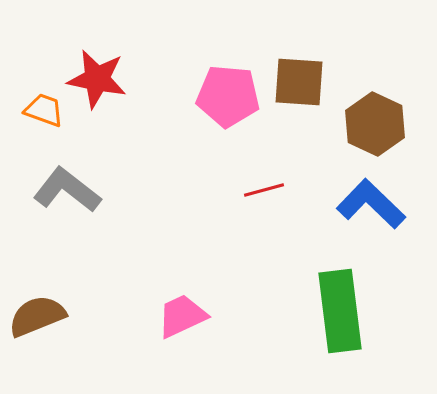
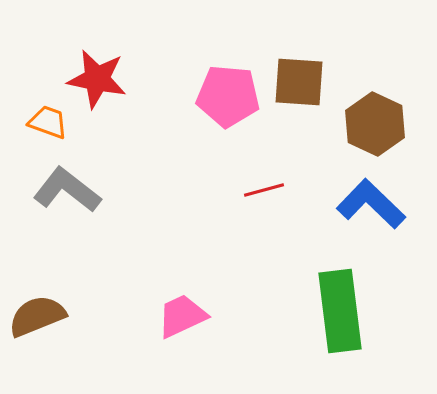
orange trapezoid: moved 4 px right, 12 px down
